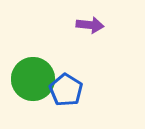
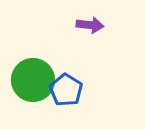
green circle: moved 1 px down
